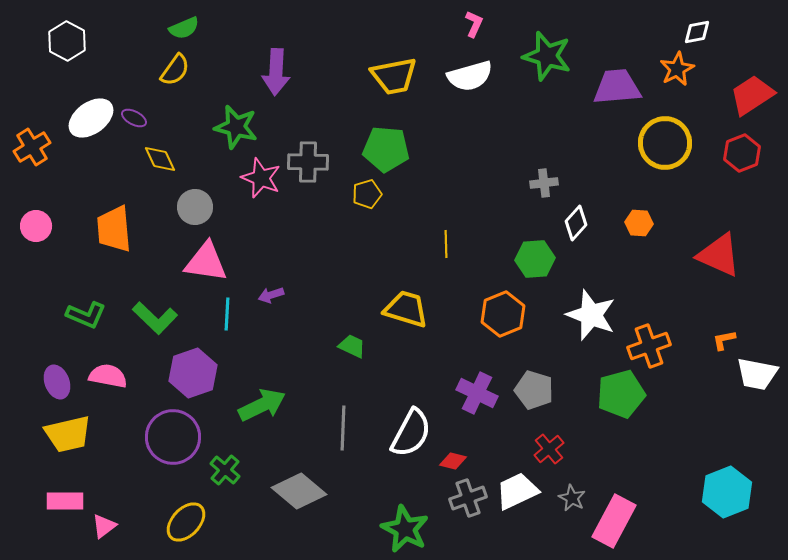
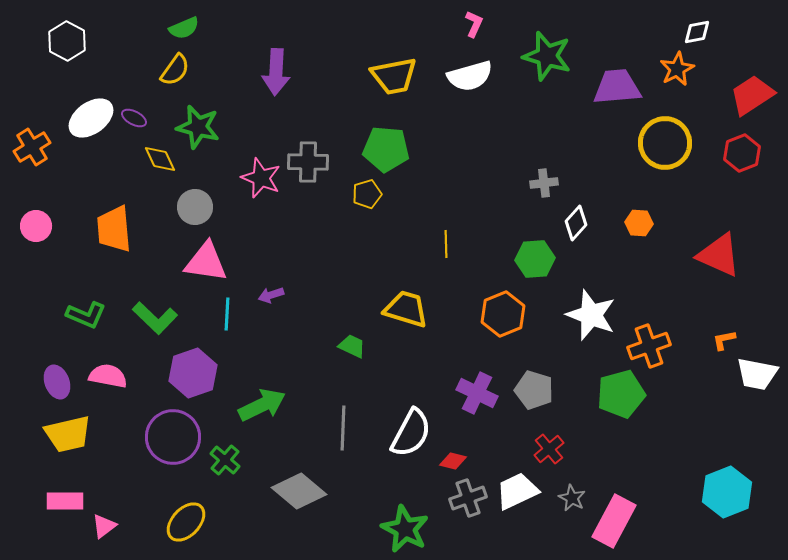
green star at (236, 127): moved 38 px left
green cross at (225, 470): moved 10 px up
